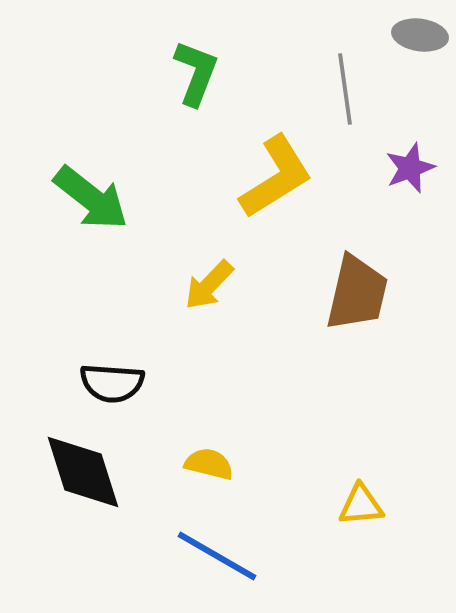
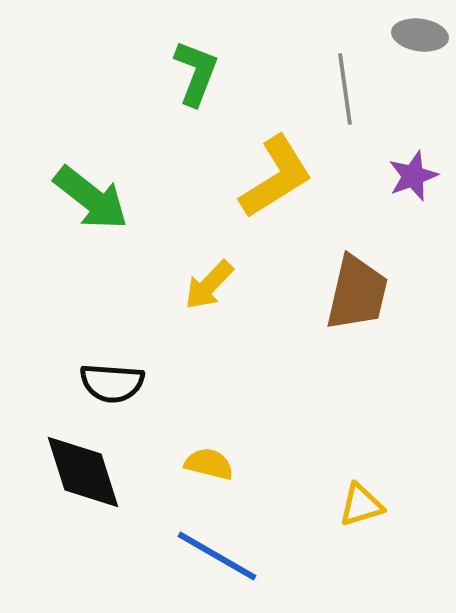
purple star: moved 3 px right, 8 px down
yellow triangle: rotated 12 degrees counterclockwise
